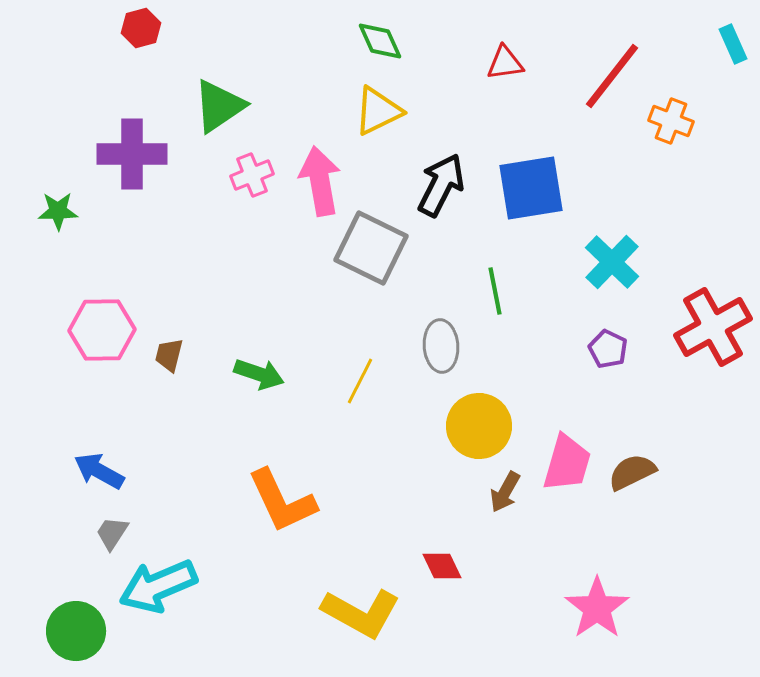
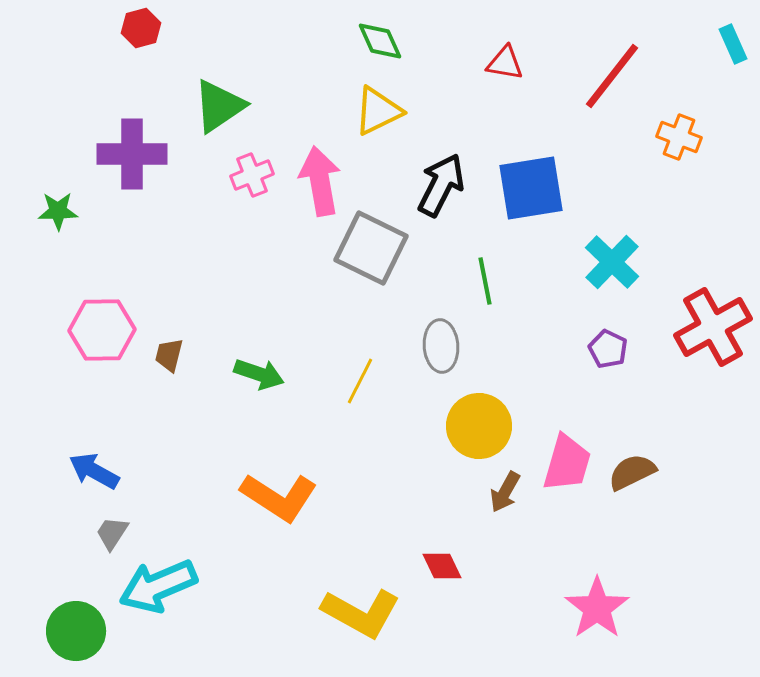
red triangle: rotated 18 degrees clockwise
orange cross: moved 8 px right, 16 px down
green line: moved 10 px left, 10 px up
blue arrow: moved 5 px left
orange L-shape: moved 3 px left, 4 px up; rotated 32 degrees counterclockwise
